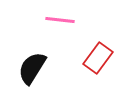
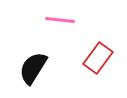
black semicircle: moved 1 px right
